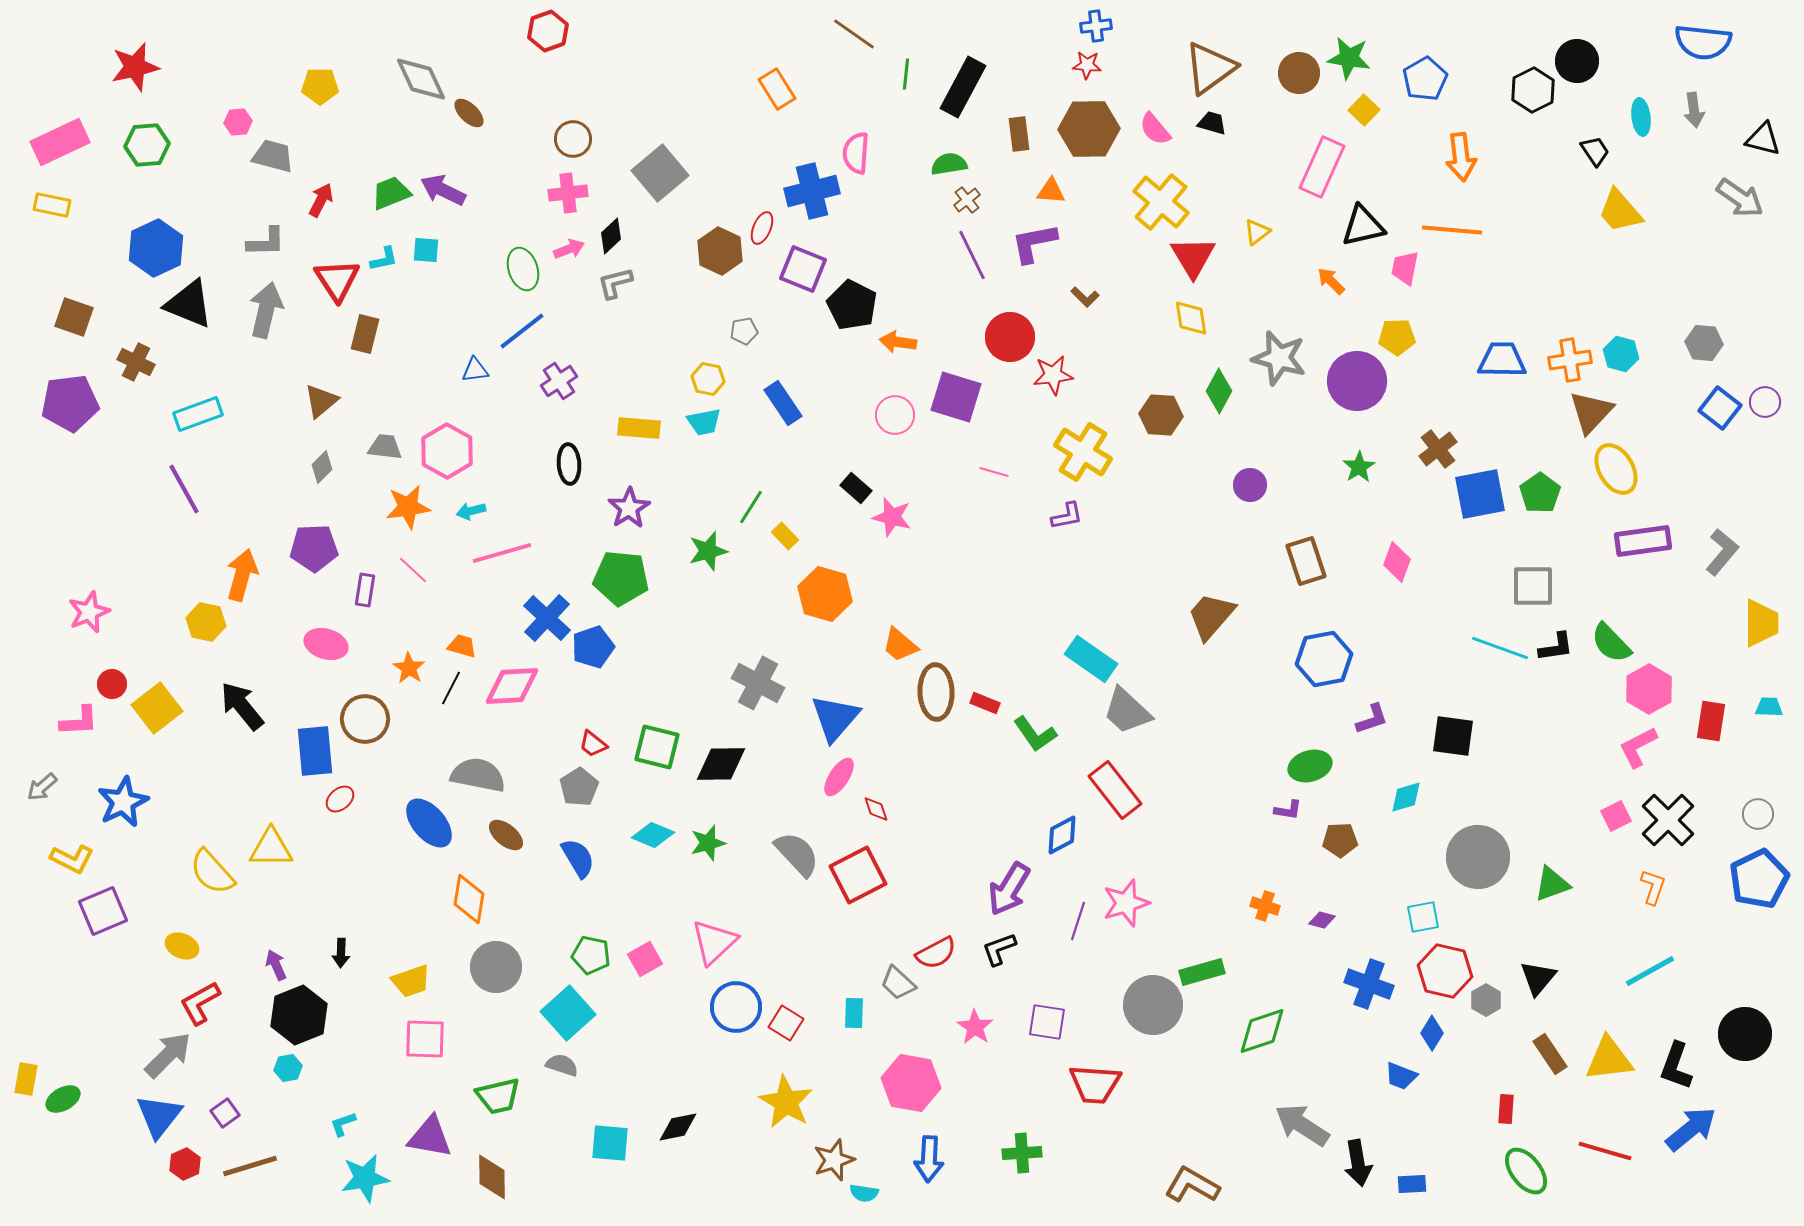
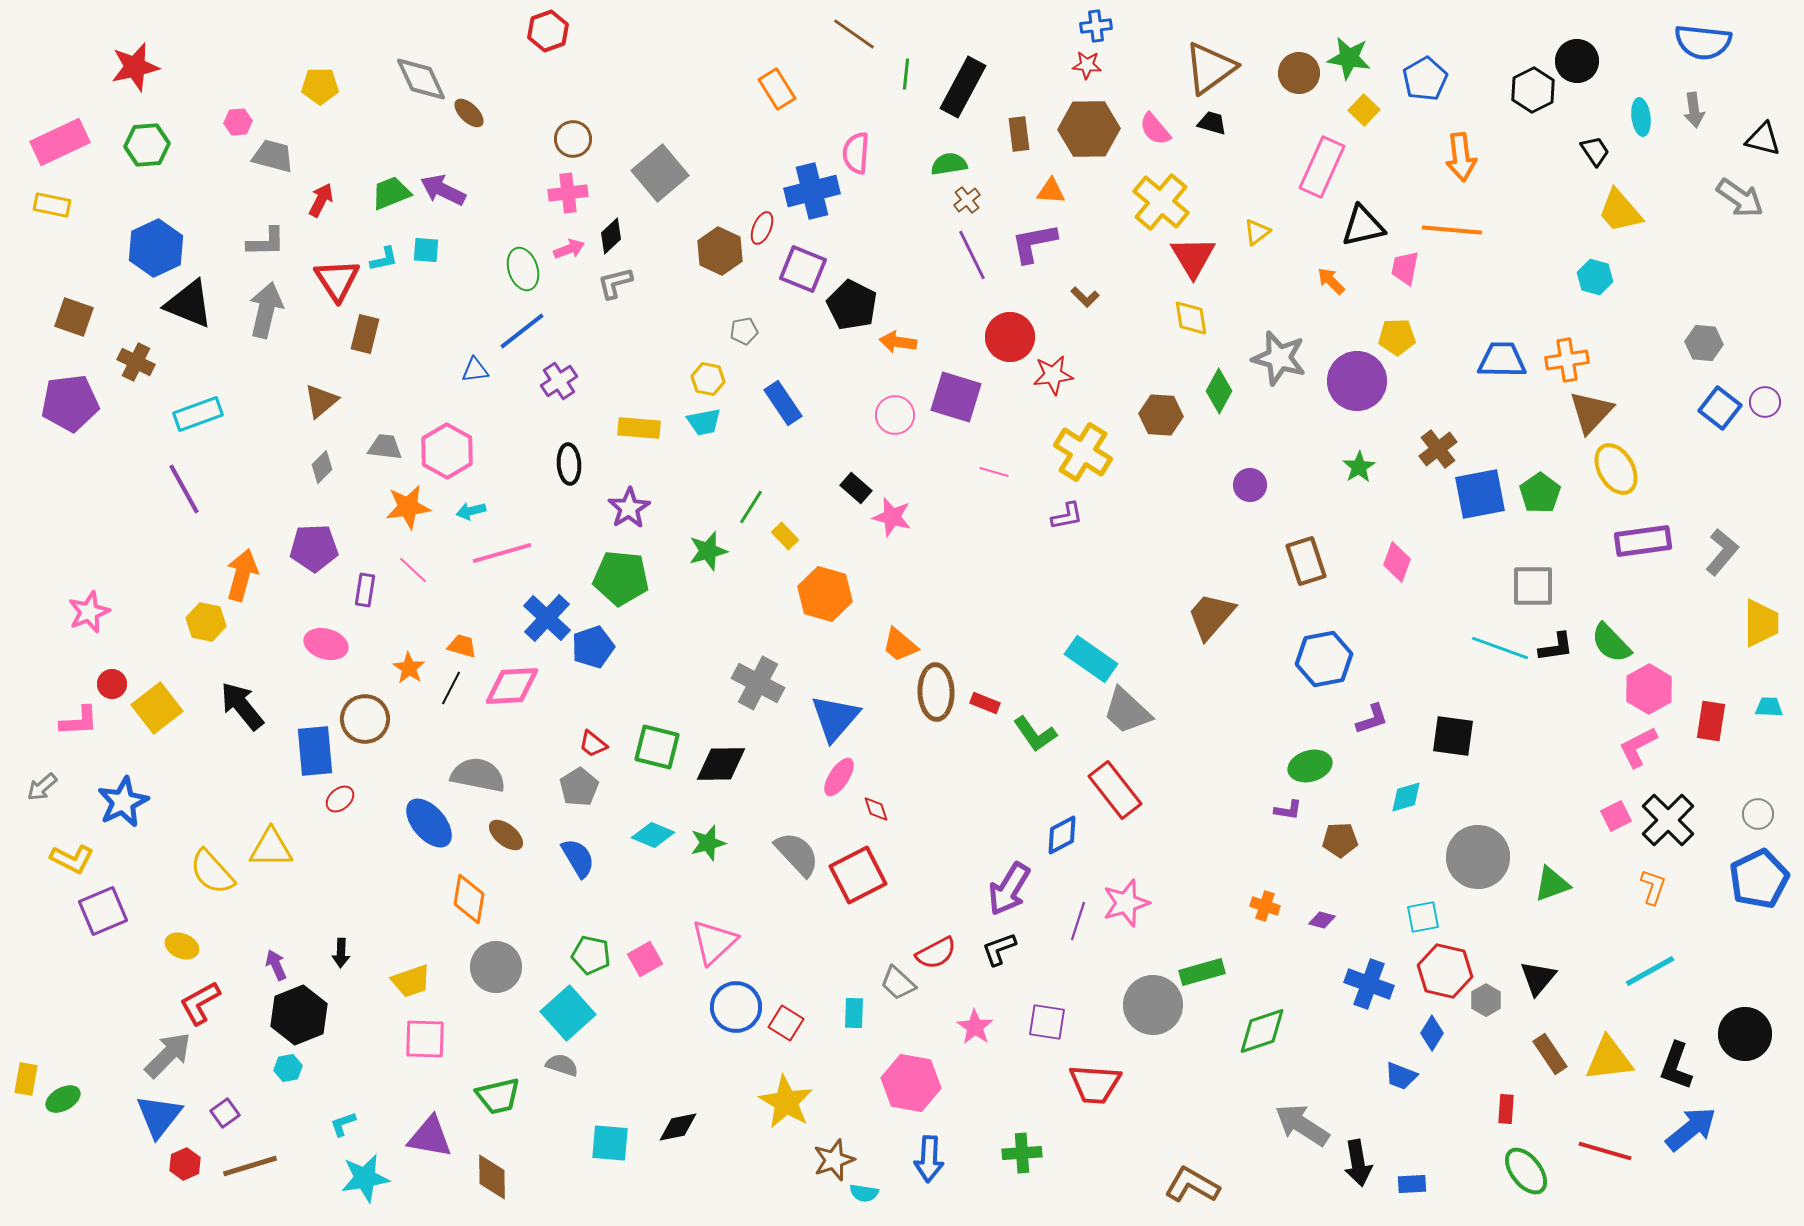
cyan hexagon at (1621, 354): moved 26 px left, 77 px up
orange cross at (1570, 360): moved 3 px left
